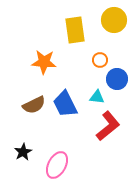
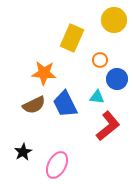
yellow rectangle: moved 3 px left, 8 px down; rotated 32 degrees clockwise
orange star: moved 11 px down
